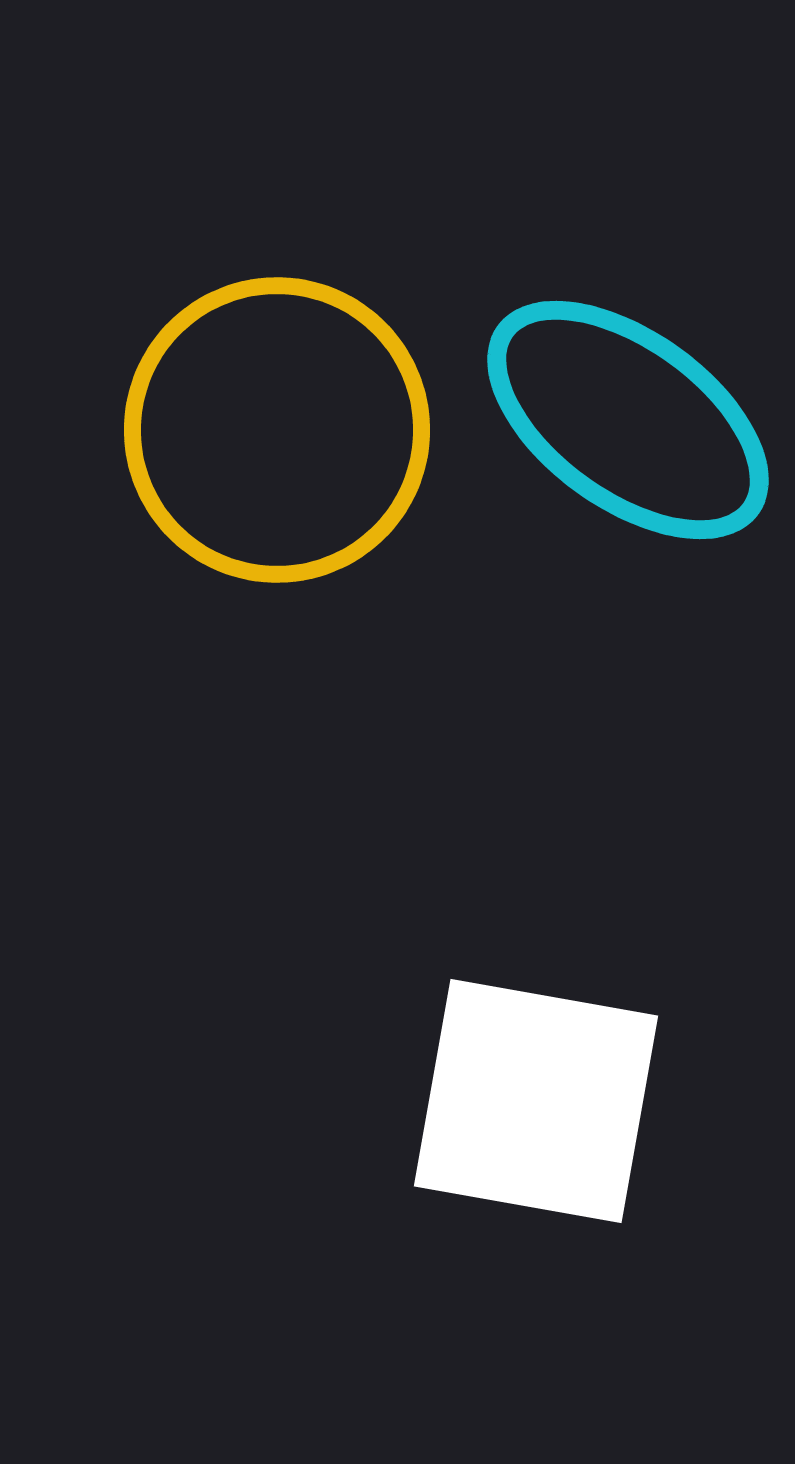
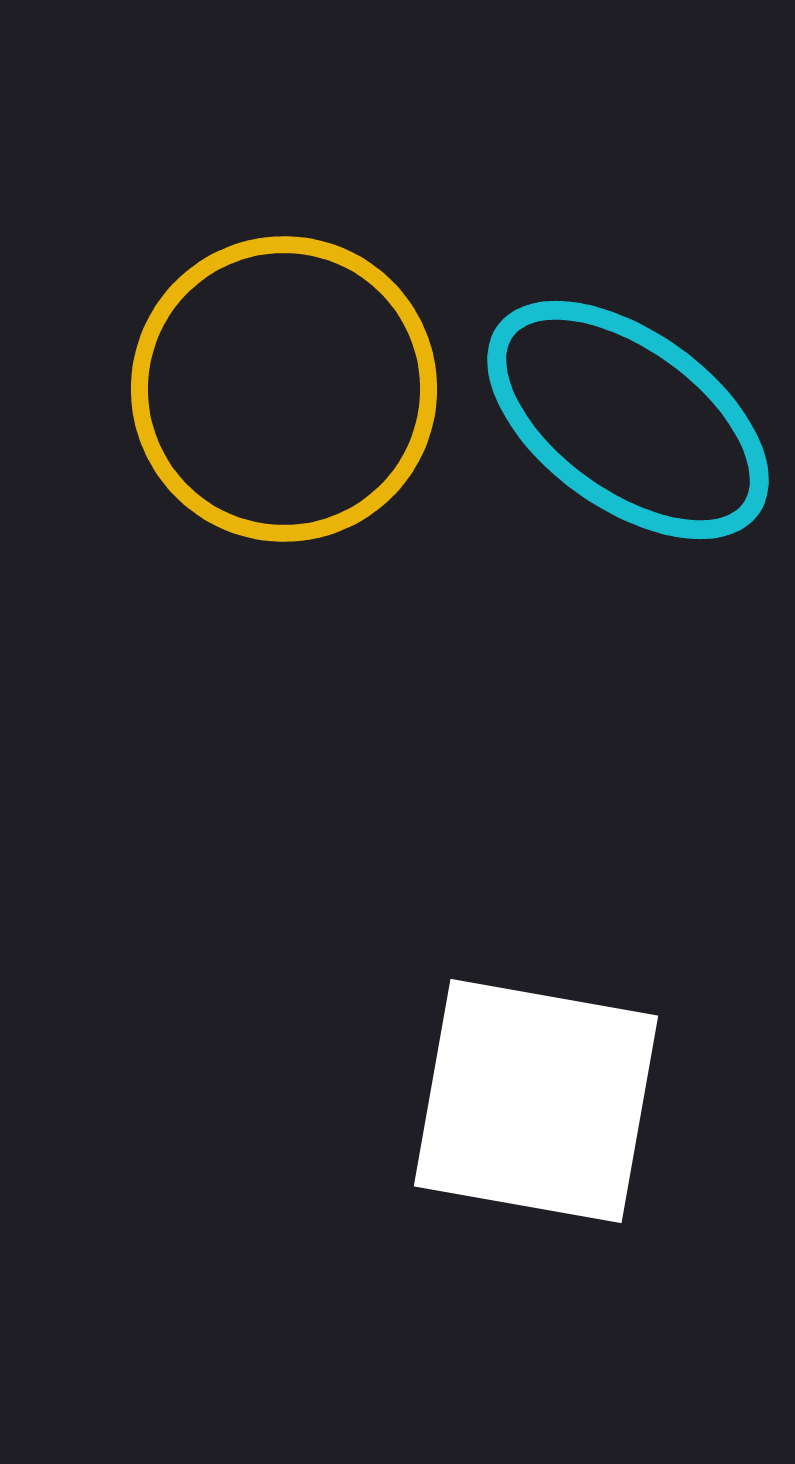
yellow circle: moved 7 px right, 41 px up
